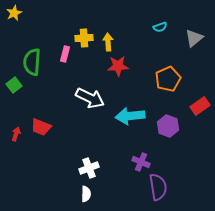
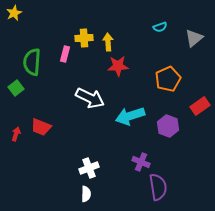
green square: moved 2 px right, 3 px down
cyan arrow: rotated 12 degrees counterclockwise
